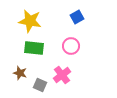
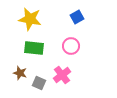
yellow star: moved 2 px up
gray square: moved 1 px left, 2 px up
